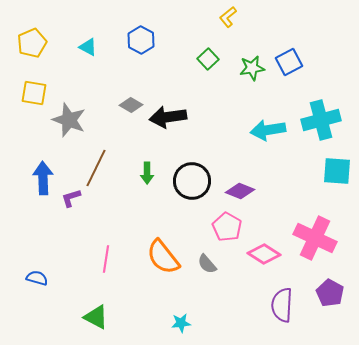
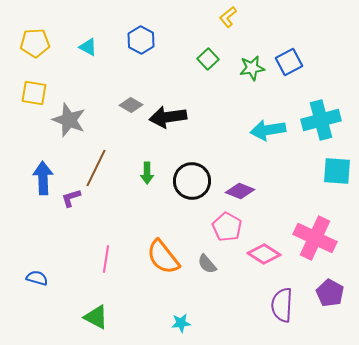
yellow pentagon: moved 3 px right; rotated 20 degrees clockwise
